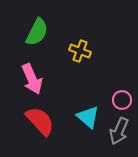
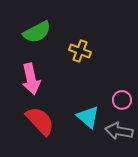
green semicircle: rotated 36 degrees clockwise
pink arrow: moved 1 px left; rotated 12 degrees clockwise
gray arrow: rotated 76 degrees clockwise
